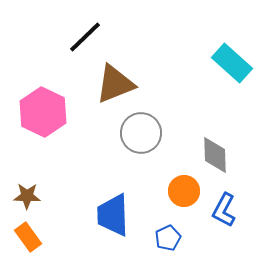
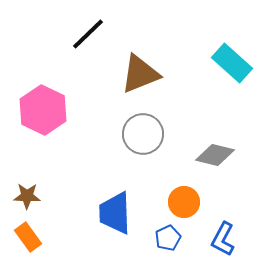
black line: moved 3 px right, 3 px up
brown triangle: moved 25 px right, 10 px up
pink hexagon: moved 2 px up
gray circle: moved 2 px right, 1 px down
gray diamond: rotated 75 degrees counterclockwise
orange circle: moved 11 px down
blue L-shape: moved 1 px left, 29 px down
blue trapezoid: moved 2 px right, 2 px up
